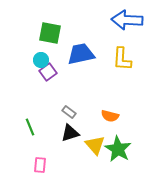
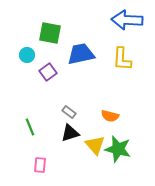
cyan circle: moved 14 px left, 5 px up
green star: rotated 16 degrees counterclockwise
